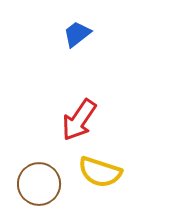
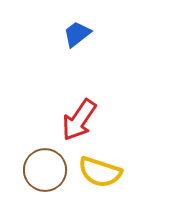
brown circle: moved 6 px right, 14 px up
